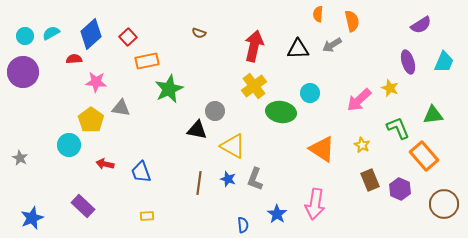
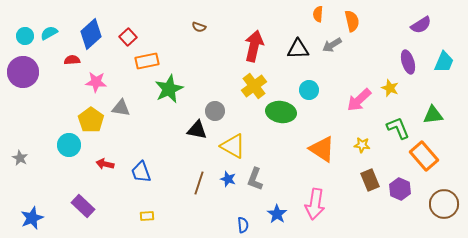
cyan semicircle at (51, 33): moved 2 px left
brown semicircle at (199, 33): moved 6 px up
red semicircle at (74, 59): moved 2 px left, 1 px down
cyan circle at (310, 93): moved 1 px left, 3 px up
yellow star at (362, 145): rotated 21 degrees counterclockwise
brown line at (199, 183): rotated 10 degrees clockwise
